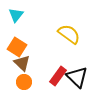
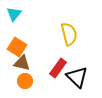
cyan triangle: moved 2 px left, 1 px up
yellow semicircle: rotated 40 degrees clockwise
brown triangle: rotated 30 degrees counterclockwise
red rectangle: moved 8 px up
orange circle: moved 1 px right, 1 px up
